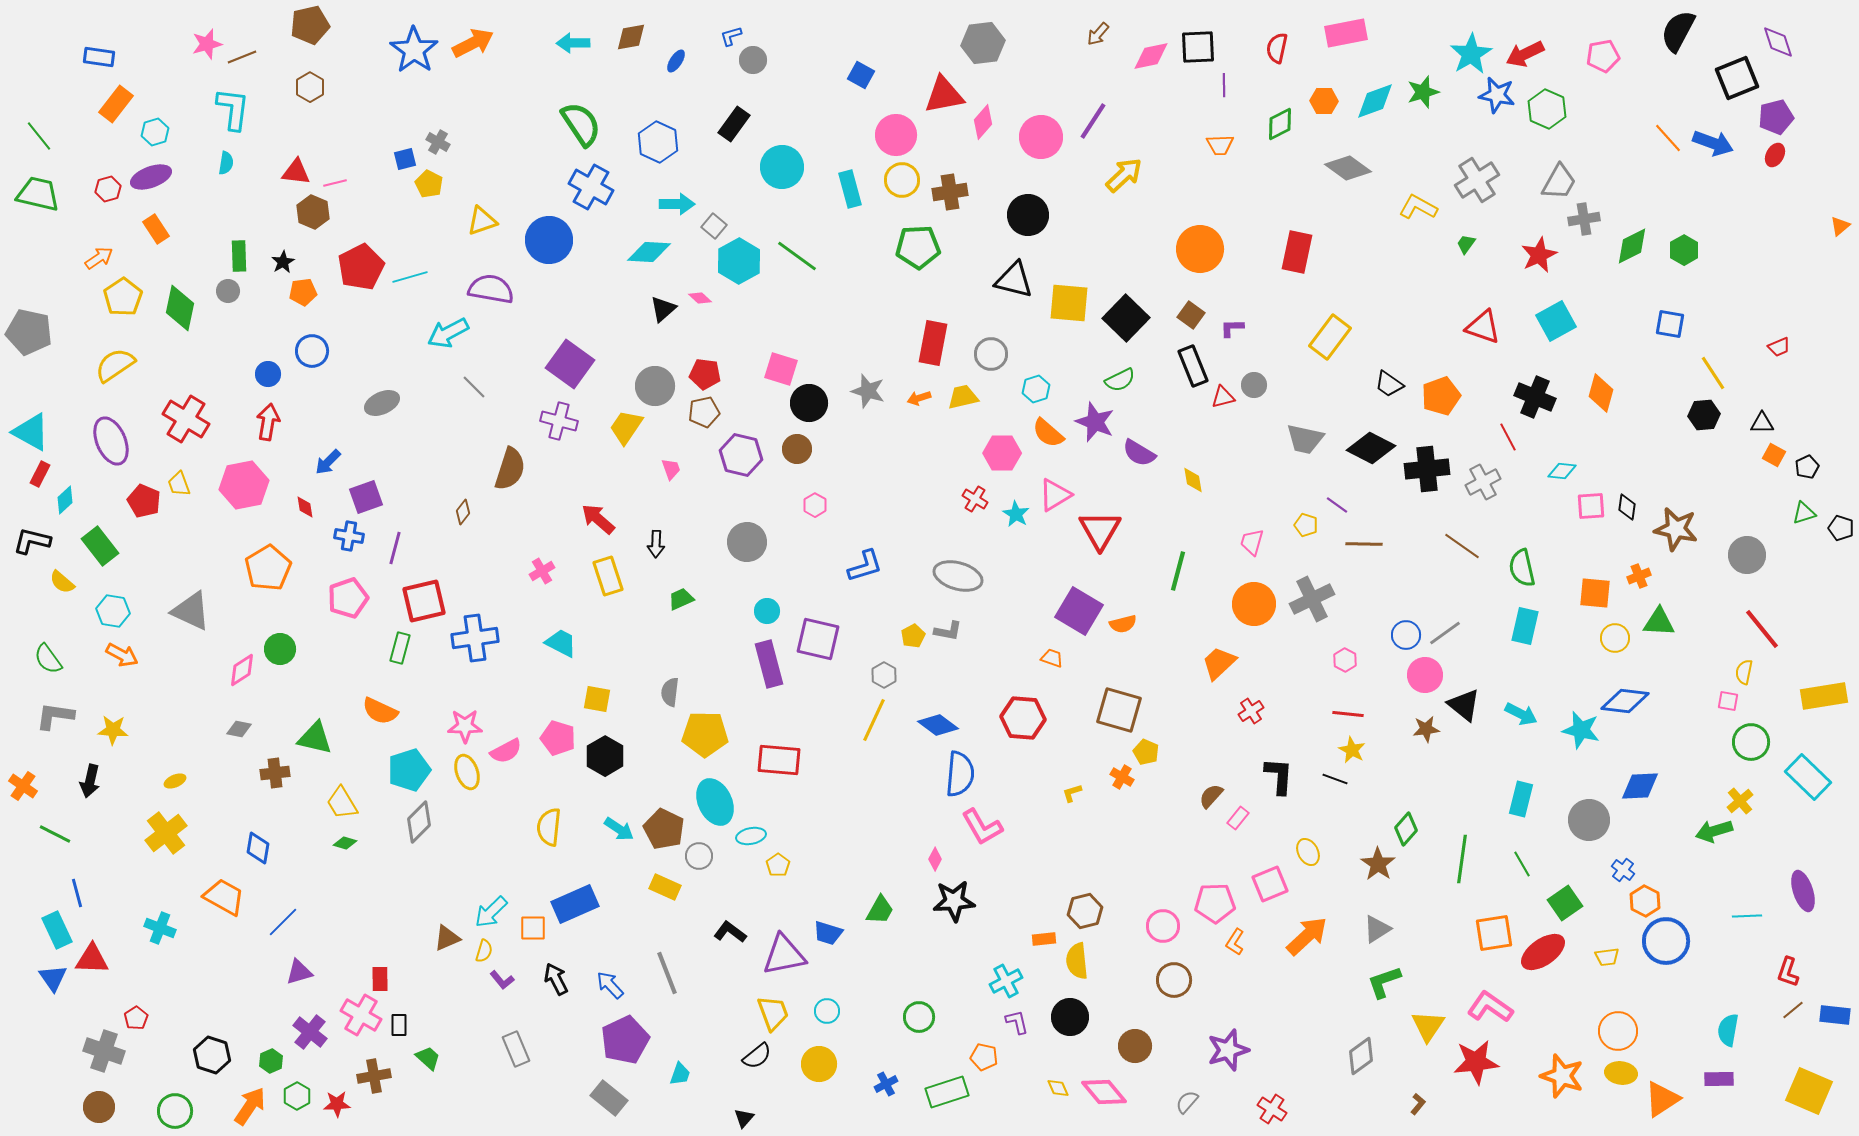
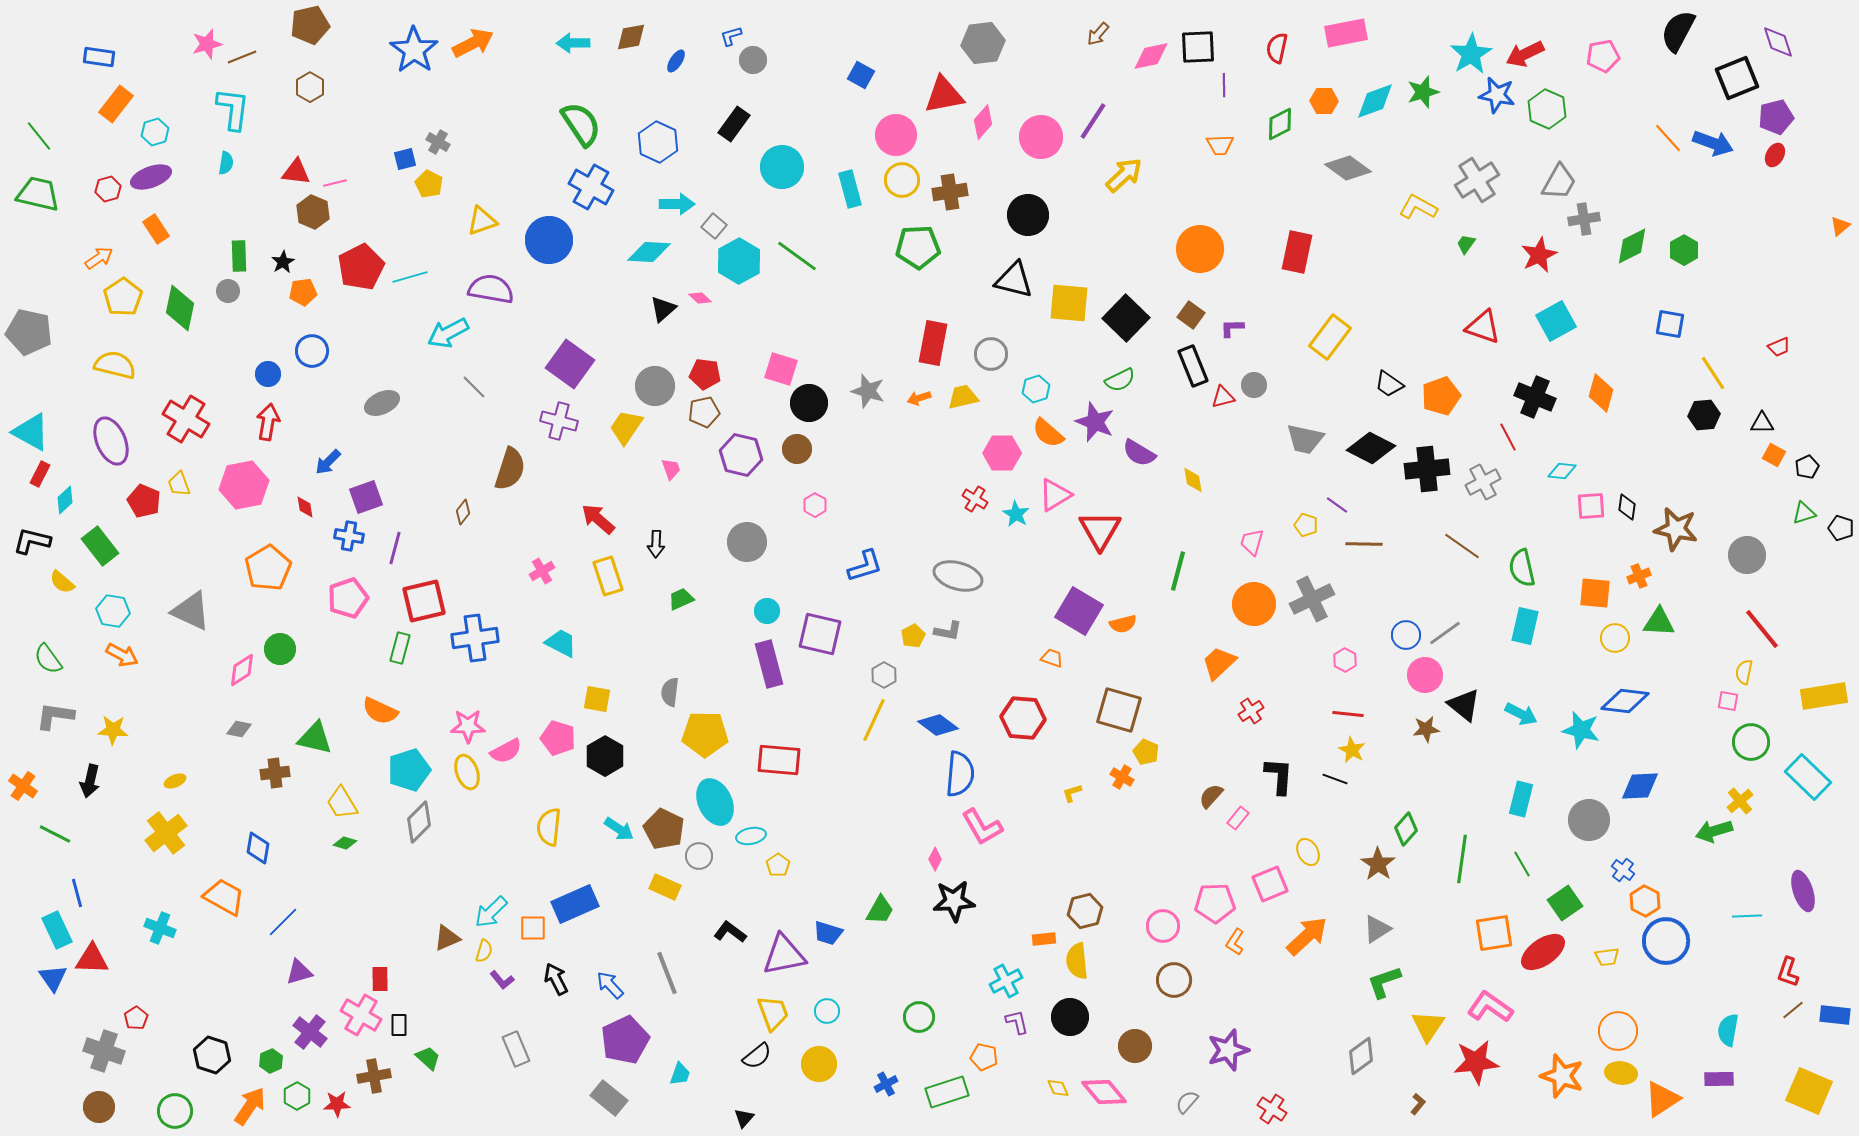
yellow semicircle at (115, 365): rotated 48 degrees clockwise
purple square at (818, 639): moved 2 px right, 5 px up
pink star at (465, 726): moved 3 px right
